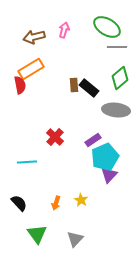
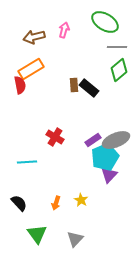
green ellipse: moved 2 px left, 5 px up
green diamond: moved 1 px left, 8 px up
gray ellipse: moved 30 px down; rotated 28 degrees counterclockwise
red cross: rotated 12 degrees counterclockwise
